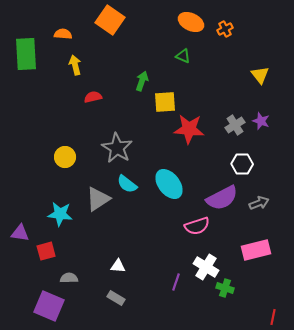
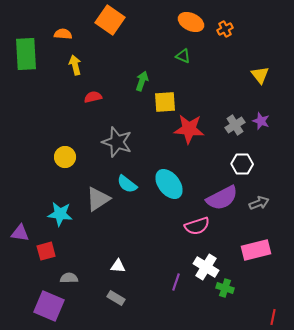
gray star: moved 6 px up; rotated 12 degrees counterclockwise
